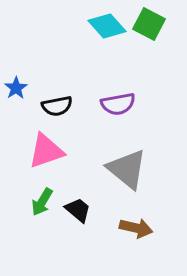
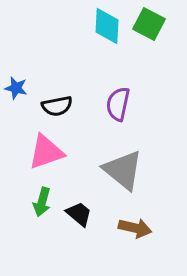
cyan diamond: rotated 45 degrees clockwise
blue star: rotated 25 degrees counterclockwise
purple semicircle: rotated 112 degrees clockwise
pink triangle: moved 1 px down
gray triangle: moved 4 px left, 1 px down
green arrow: rotated 16 degrees counterclockwise
black trapezoid: moved 1 px right, 4 px down
brown arrow: moved 1 px left
